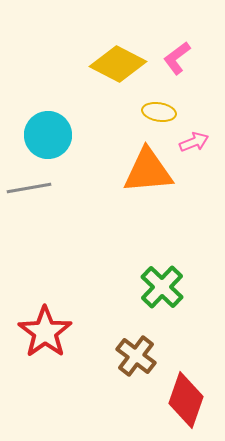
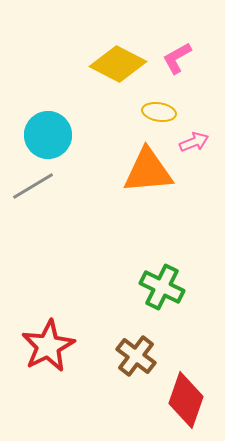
pink L-shape: rotated 8 degrees clockwise
gray line: moved 4 px right, 2 px up; rotated 21 degrees counterclockwise
green cross: rotated 18 degrees counterclockwise
red star: moved 3 px right, 14 px down; rotated 8 degrees clockwise
